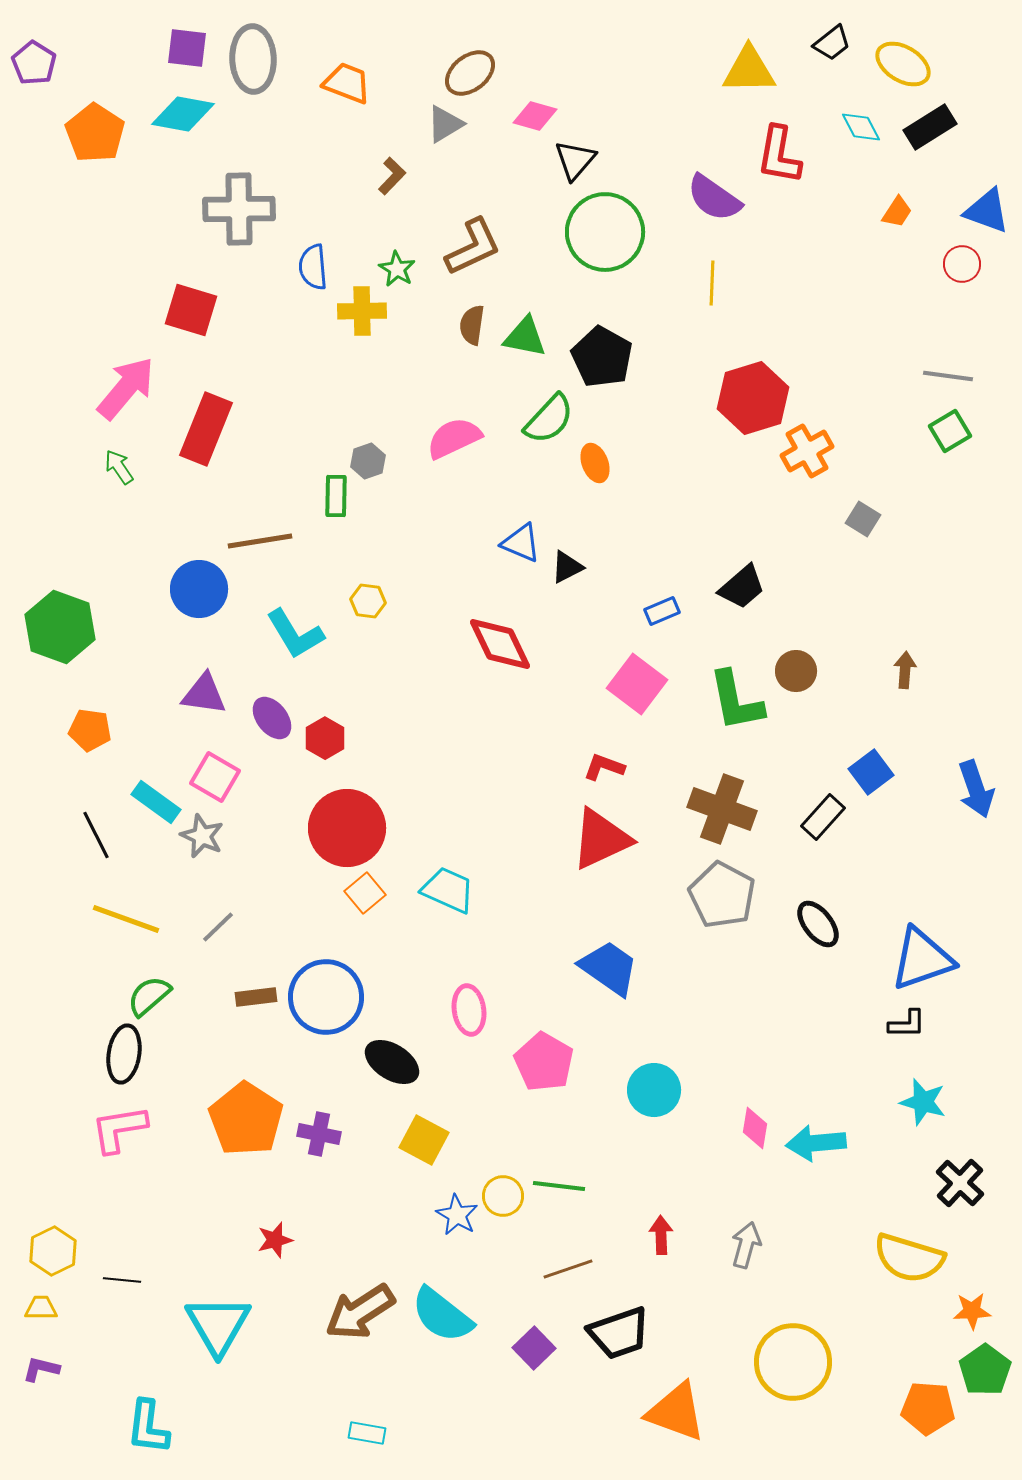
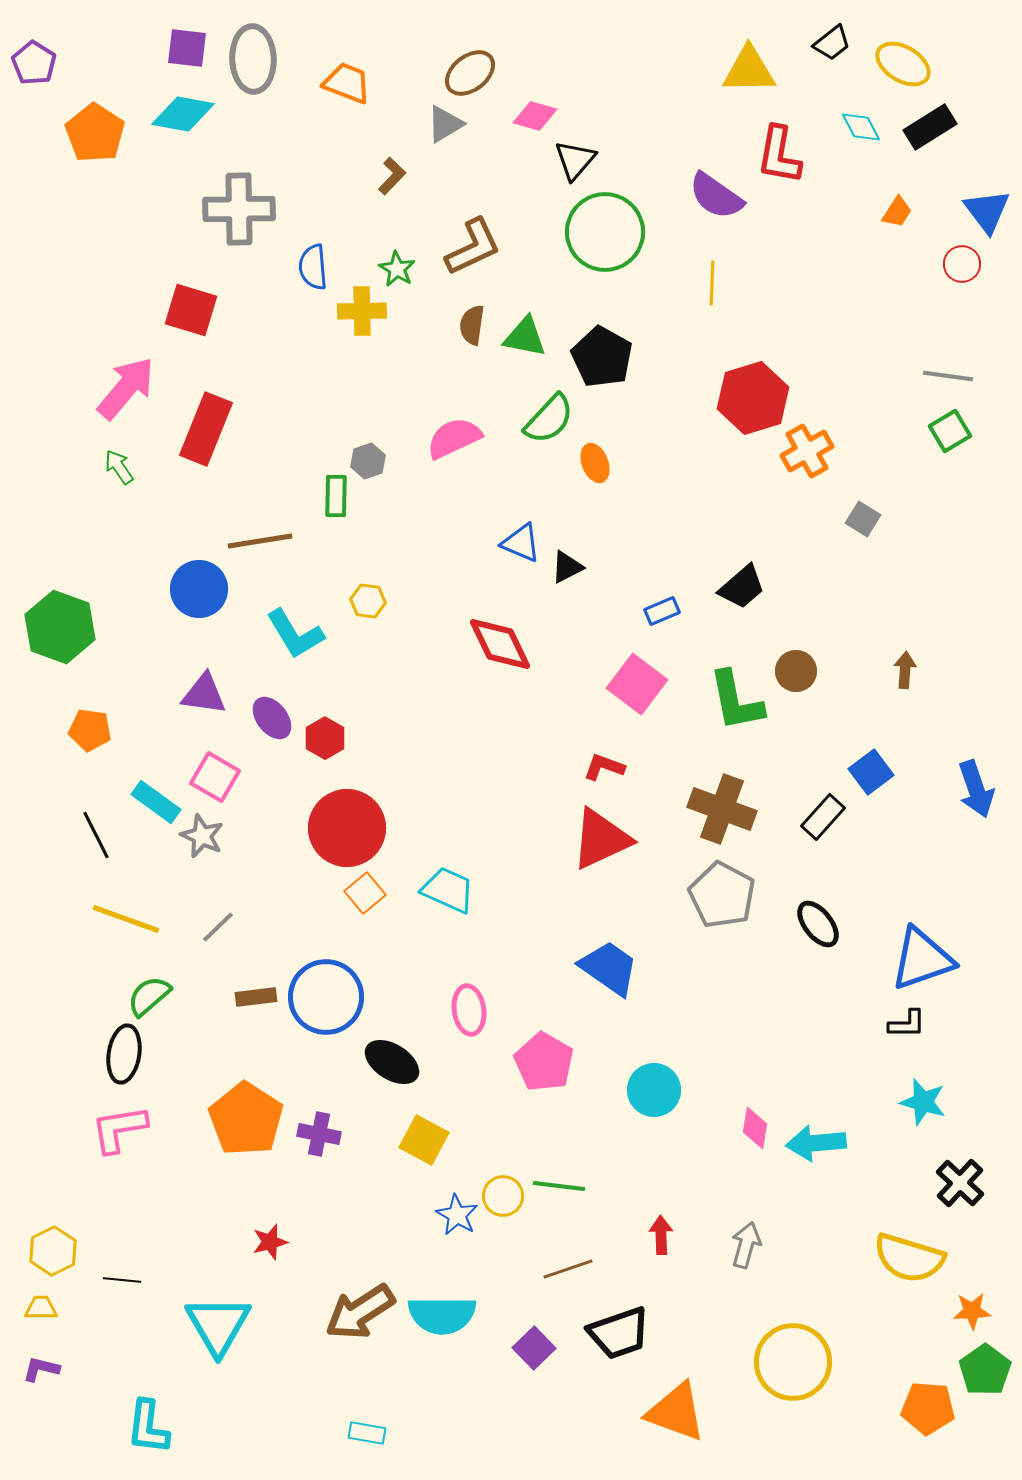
purple semicircle at (714, 198): moved 2 px right, 2 px up
blue triangle at (987, 211): rotated 33 degrees clockwise
red star at (275, 1240): moved 5 px left, 2 px down
cyan semicircle at (442, 1315): rotated 38 degrees counterclockwise
